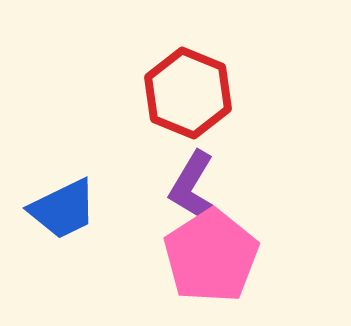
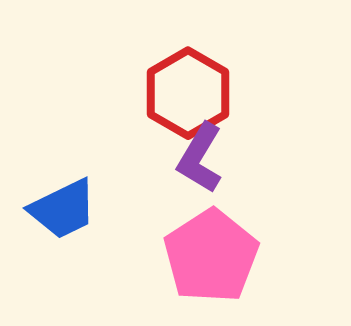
red hexagon: rotated 8 degrees clockwise
purple L-shape: moved 8 px right, 28 px up
